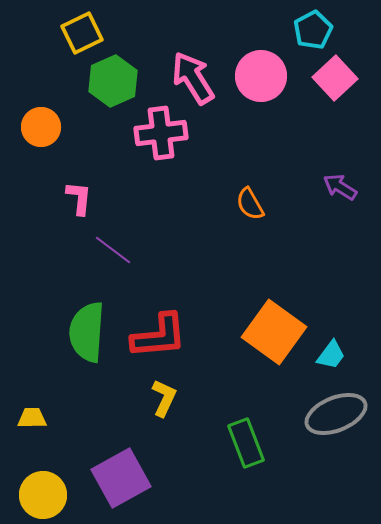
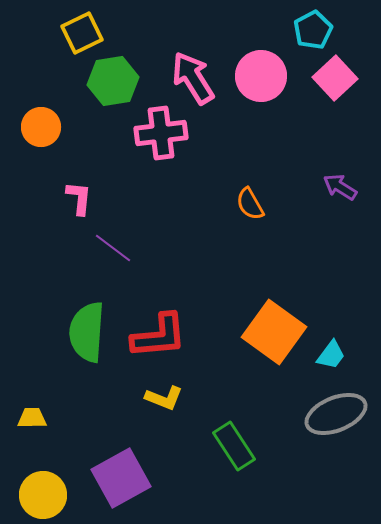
green hexagon: rotated 15 degrees clockwise
purple line: moved 2 px up
yellow L-shape: rotated 87 degrees clockwise
green rectangle: moved 12 px left, 3 px down; rotated 12 degrees counterclockwise
